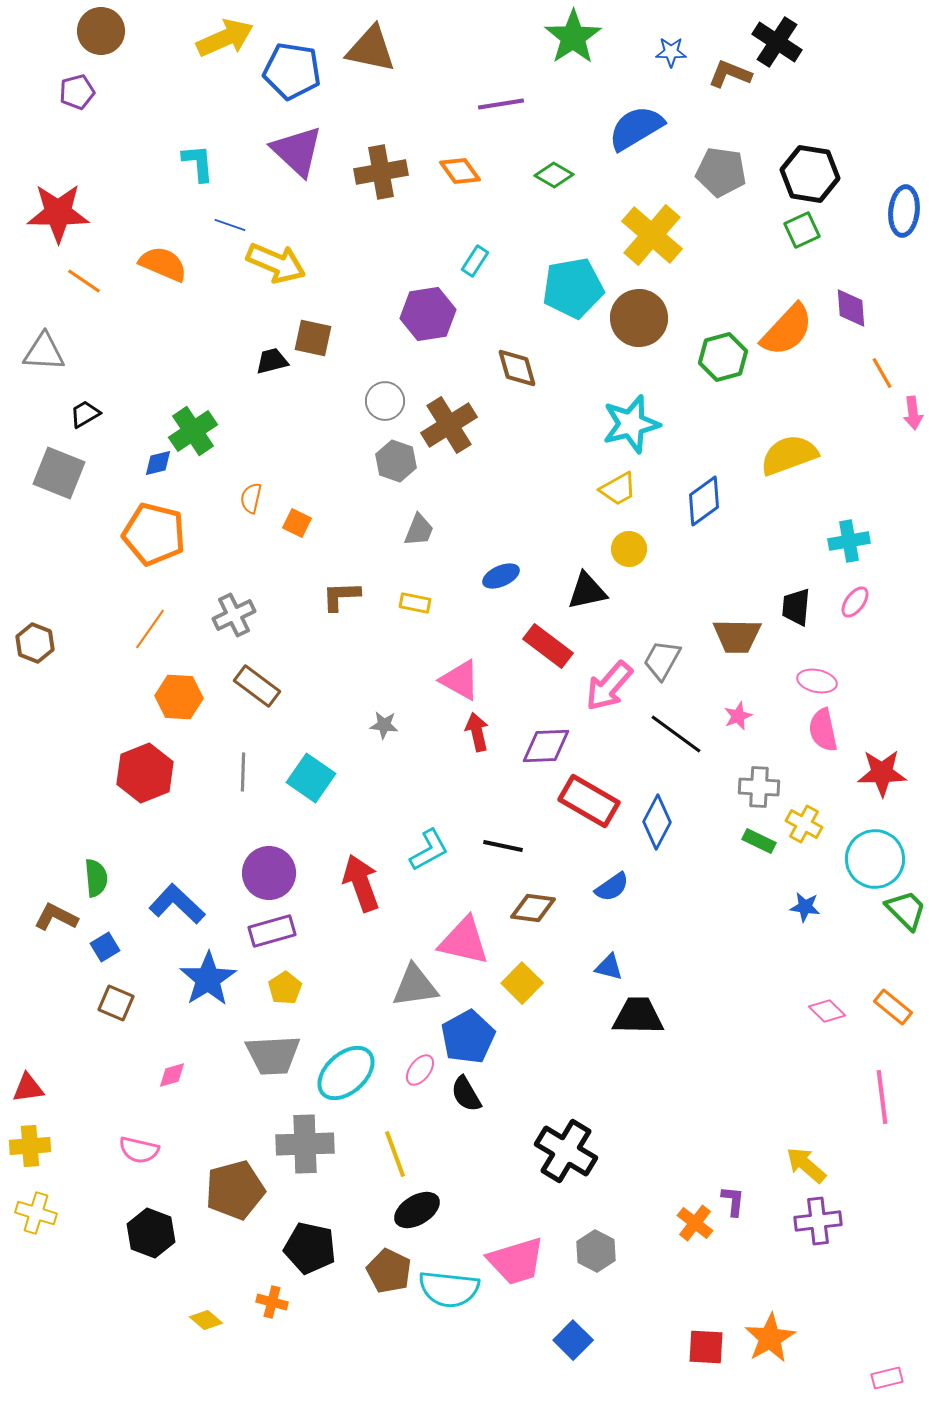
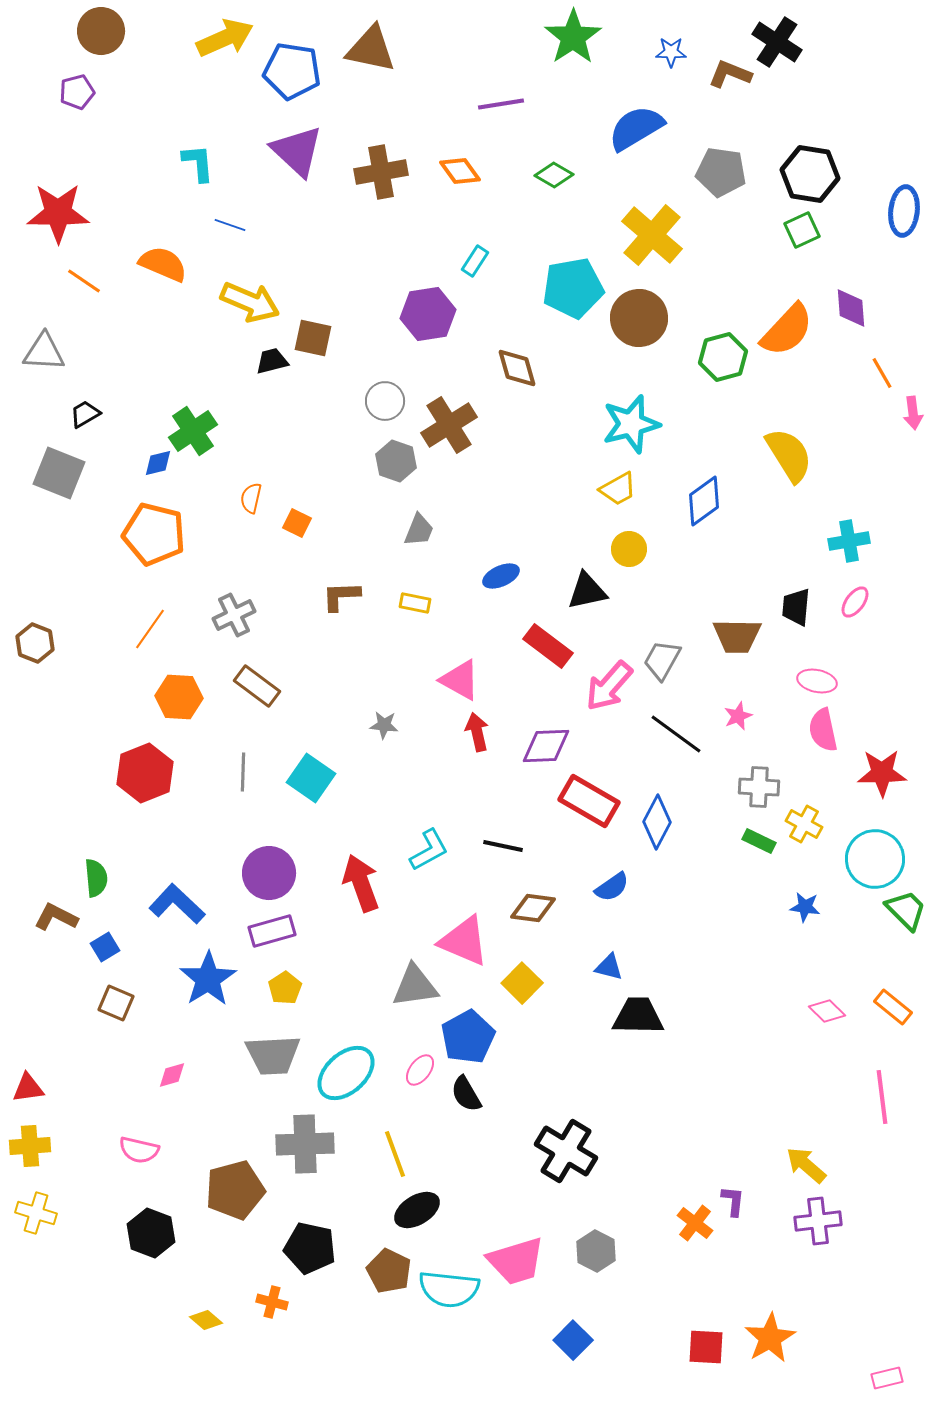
yellow arrow at (276, 263): moved 26 px left, 39 px down
yellow semicircle at (789, 455): rotated 78 degrees clockwise
pink triangle at (464, 941): rotated 10 degrees clockwise
